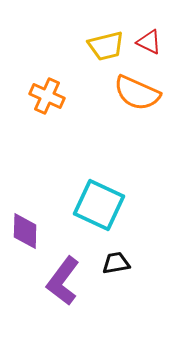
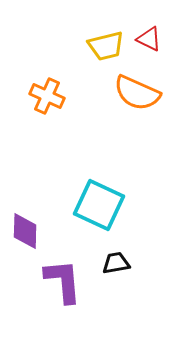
red triangle: moved 3 px up
purple L-shape: rotated 138 degrees clockwise
